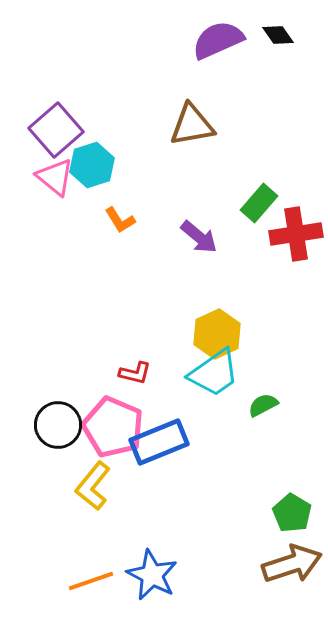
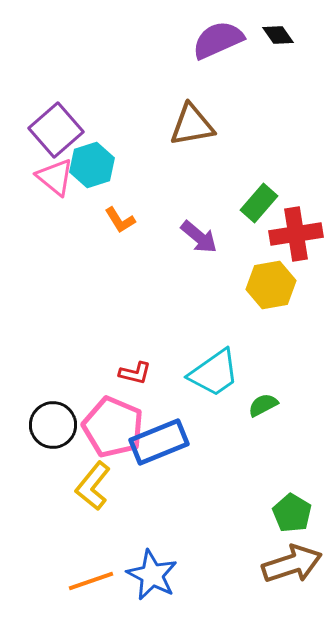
yellow hexagon: moved 54 px right, 49 px up; rotated 15 degrees clockwise
black circle: moved 5 px left
